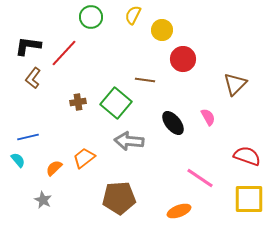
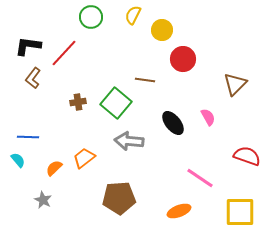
blue line: rotated 15 degrees clockwise
yellow square: moved 9 px left, 13 px down
